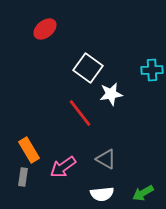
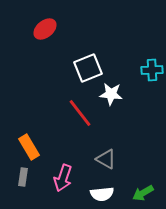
white square: rotated 32 degrees clockwise
white star: rotated 15 degrees clockwise
orange rectangle: moved 3 px up
pink arrow: moved 11 px down; rotated 36 degrees counterclockwise
